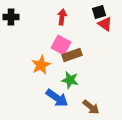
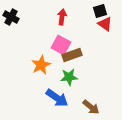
black square: moved 1 px right, 1 px up
black cross: rotated 28 degrees clockwise
green star: moved 1 px left, 3 px up; rotated 18 degrees counterclockwise
